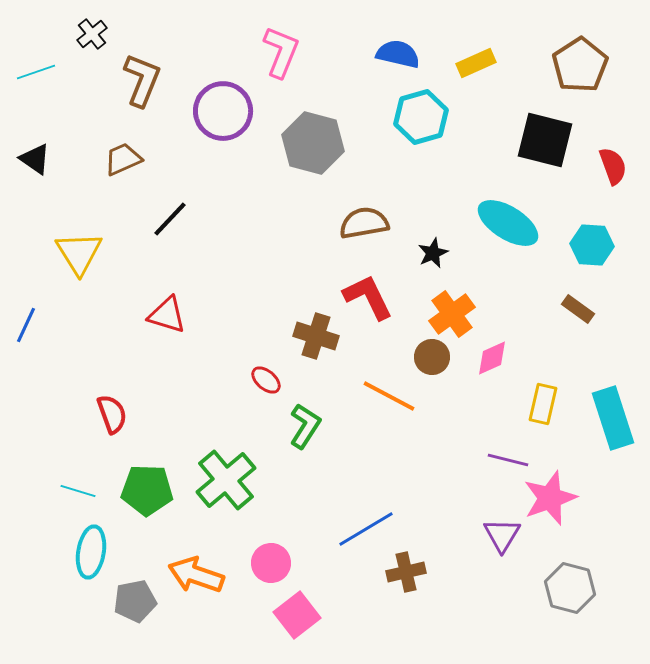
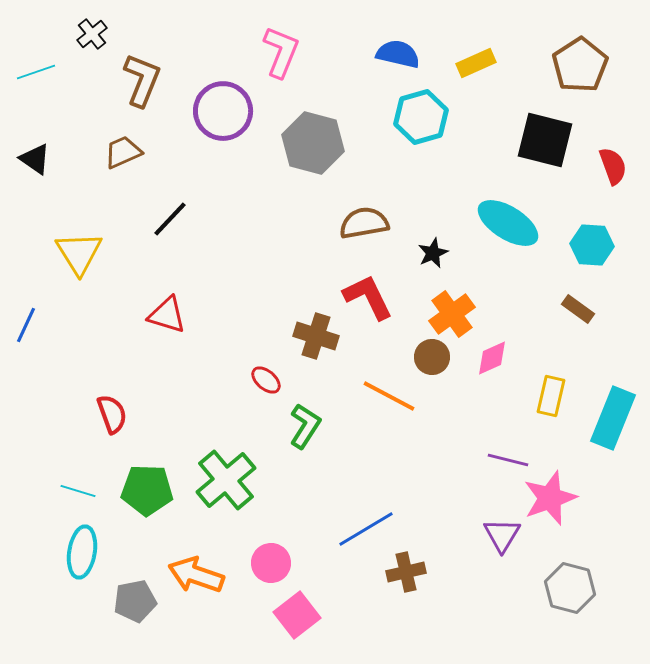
brown trapezoid at (123, 159): moved 7 px up
yellow rectangle at (543, 404): moved 8 px right, 8 px up
cyan rectangle at (613, 418): rotated 40 degrees clockwise
cyan ellipse at (91, 552): moved 9 px left
